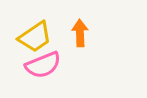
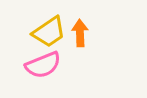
yellow trapezoid: moved 14 px right, 5 px up
